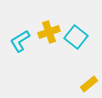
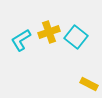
cyan L-shape: moved 1 px right, 1 px up
yellow rectangle: rotated 66 degrees clockwise
